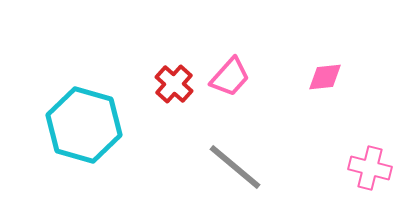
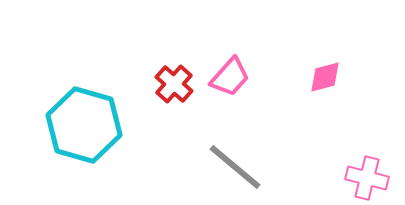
pink diamond: rotated 9 degrees counterclockwise
pink cross: moved 3 px left, 10 px down
